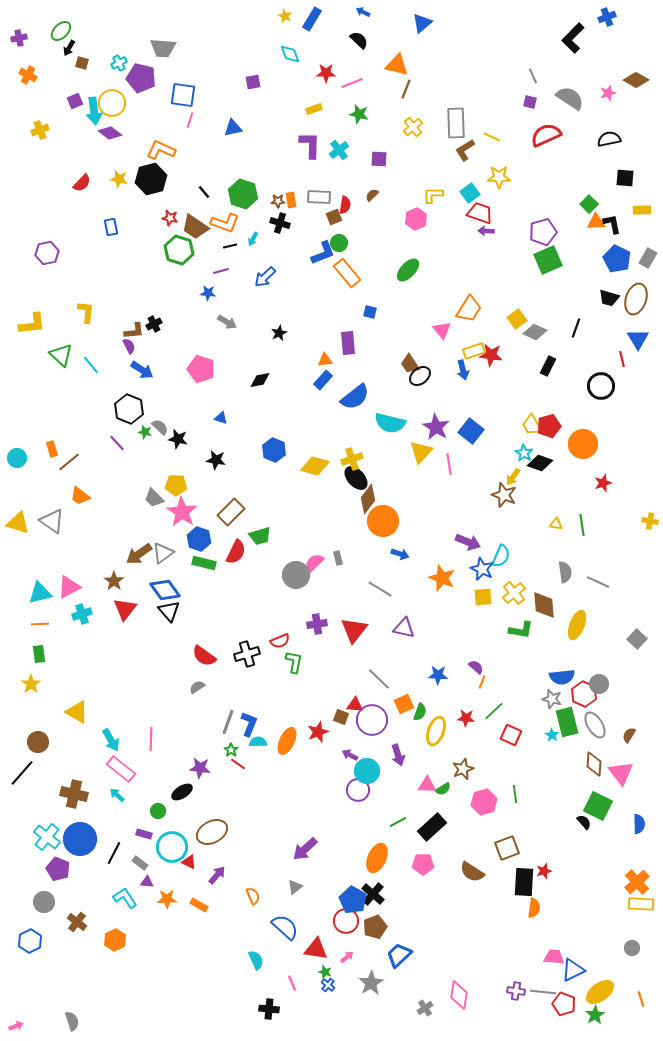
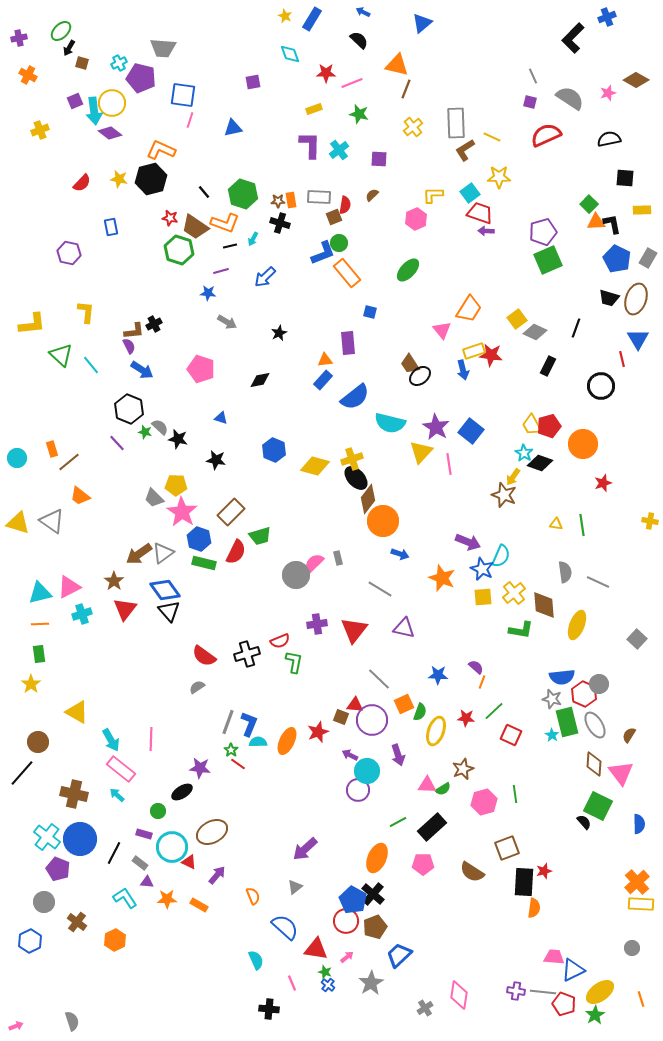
purple hexagon at (47, 253): moved 22 px right; rotated 25 degrees clockwise
